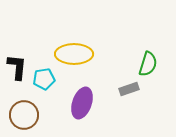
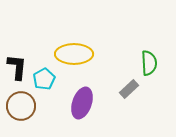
green semicircle: moved 1 px right, 1 px up; rotated 20 degrees counterclockwise
cyan pentagon: rotated 20 degrees counterclockwise
gray rectangle: rotated 24 degrees counterclockwise
brown circle: moved 3 px left, 9 px up
